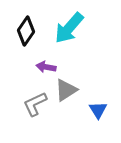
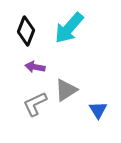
black diamond: rotated 12 degrees counterclockwise
purple arrow: moved 11 px left
